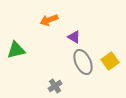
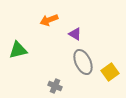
purple triangle: moved 1 px right, 3 px up
green triangle: moved 2 px right
yellow square: moved 11 px down
gray cross: rotated 32 degrees counterclockwise
